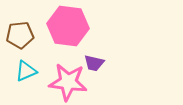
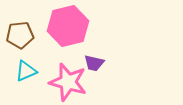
pink hexagon: rotated 21 degrees counterclockwise
pink star: rotated 9 degrees clockwise
